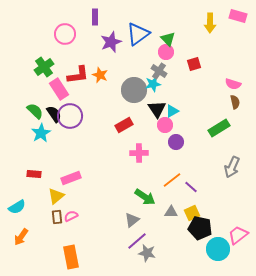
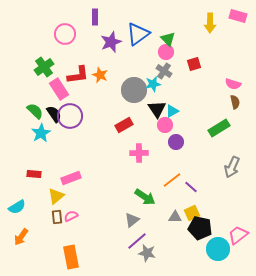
gray cross at (159, 71): moved 5 px right
gray triangle at (171, 212): moved 4 px right, 5 px down
